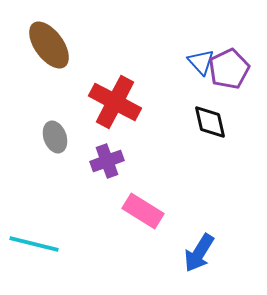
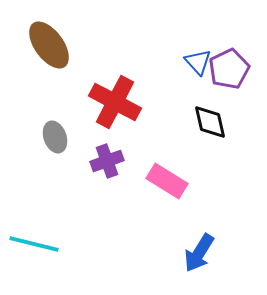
blue triangle: moved 3 px left
pink rectangle: moved 24 px right, 30 px up
